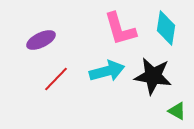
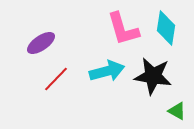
pink L-shape: moved 3 px right
purple ellipse: moved 3 px down; rotated 8 degrees counterclockwise
